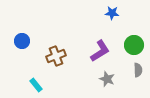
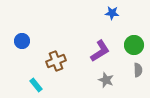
brown cross: moved 5 px down
gray star: moved 1 px left, 1 px down
